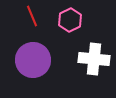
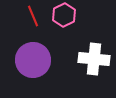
red line: moved 1 px right
pink hexagon: moved 6 px left, 5 px up
